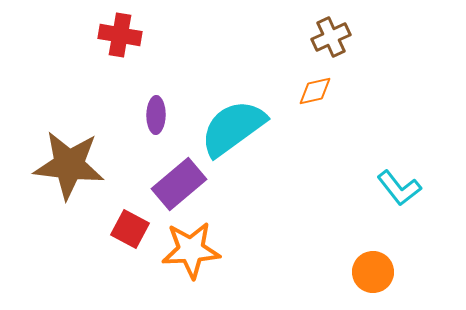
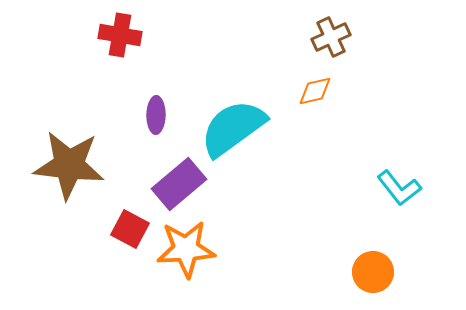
orange star: moved 5 px left, 1 px up
